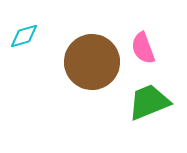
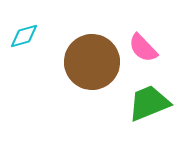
pink semicircle: rotated 24 degrees counterclockwise
green trapezoid: moved 1 px down
